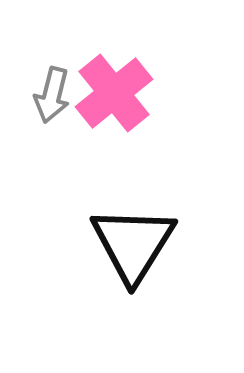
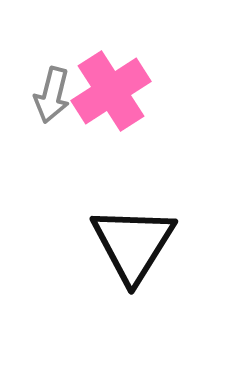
pink cross: moved 3 px left, 2 px up; rotated 6 degrees clockwise
